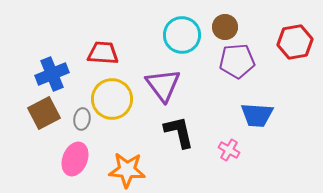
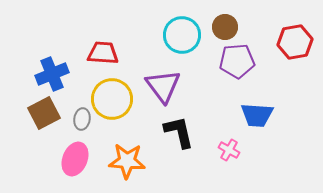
purple triangle: moved 1 px down
orange star: moved 9 px up
